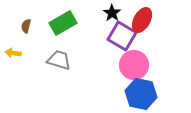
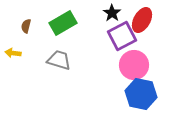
purple square: rotated 32 degrees clockwise
